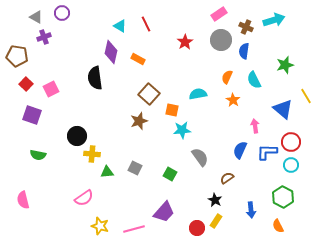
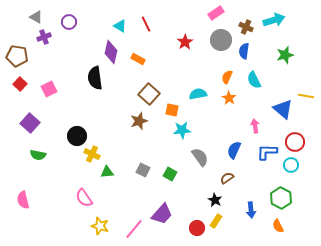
purple circle at (62, 13): moved 7 px right, 9 px down
pink rectangle at (219, 14): moved 3 px left, 1 px up
green star at (285, 65): moved 10 px up
red square at (26, 84): moved 6 px left
pink square at (51, 89): moved 2 px left
yellow line at (306, 96): rotated 49 degrees counterclockwise
orange star at (233, 100): moved 4 px left, 2 px up
purple square at (32, 115): moved 2 px left, 8 px down; rotated 24 degrees clockwise
red circle at (291, 142): moved 4 px right
blue semicircle at (240, 150): moved 6 px left
yellow cross at (92, 154): rotated 21 degrees clockwise
gray square at (135, 168): moved 8 px right, 2 px down
green hexagon at (283, 197): moved 2 px left, 1 px down
pink semicircle at (84, 198): rotated 90 degrees clockwise
purple trapezoid at (164, 212): moved 2 px left, 2 px down
pink line at (134, 229): rotated 35 degrees counterclockwise
